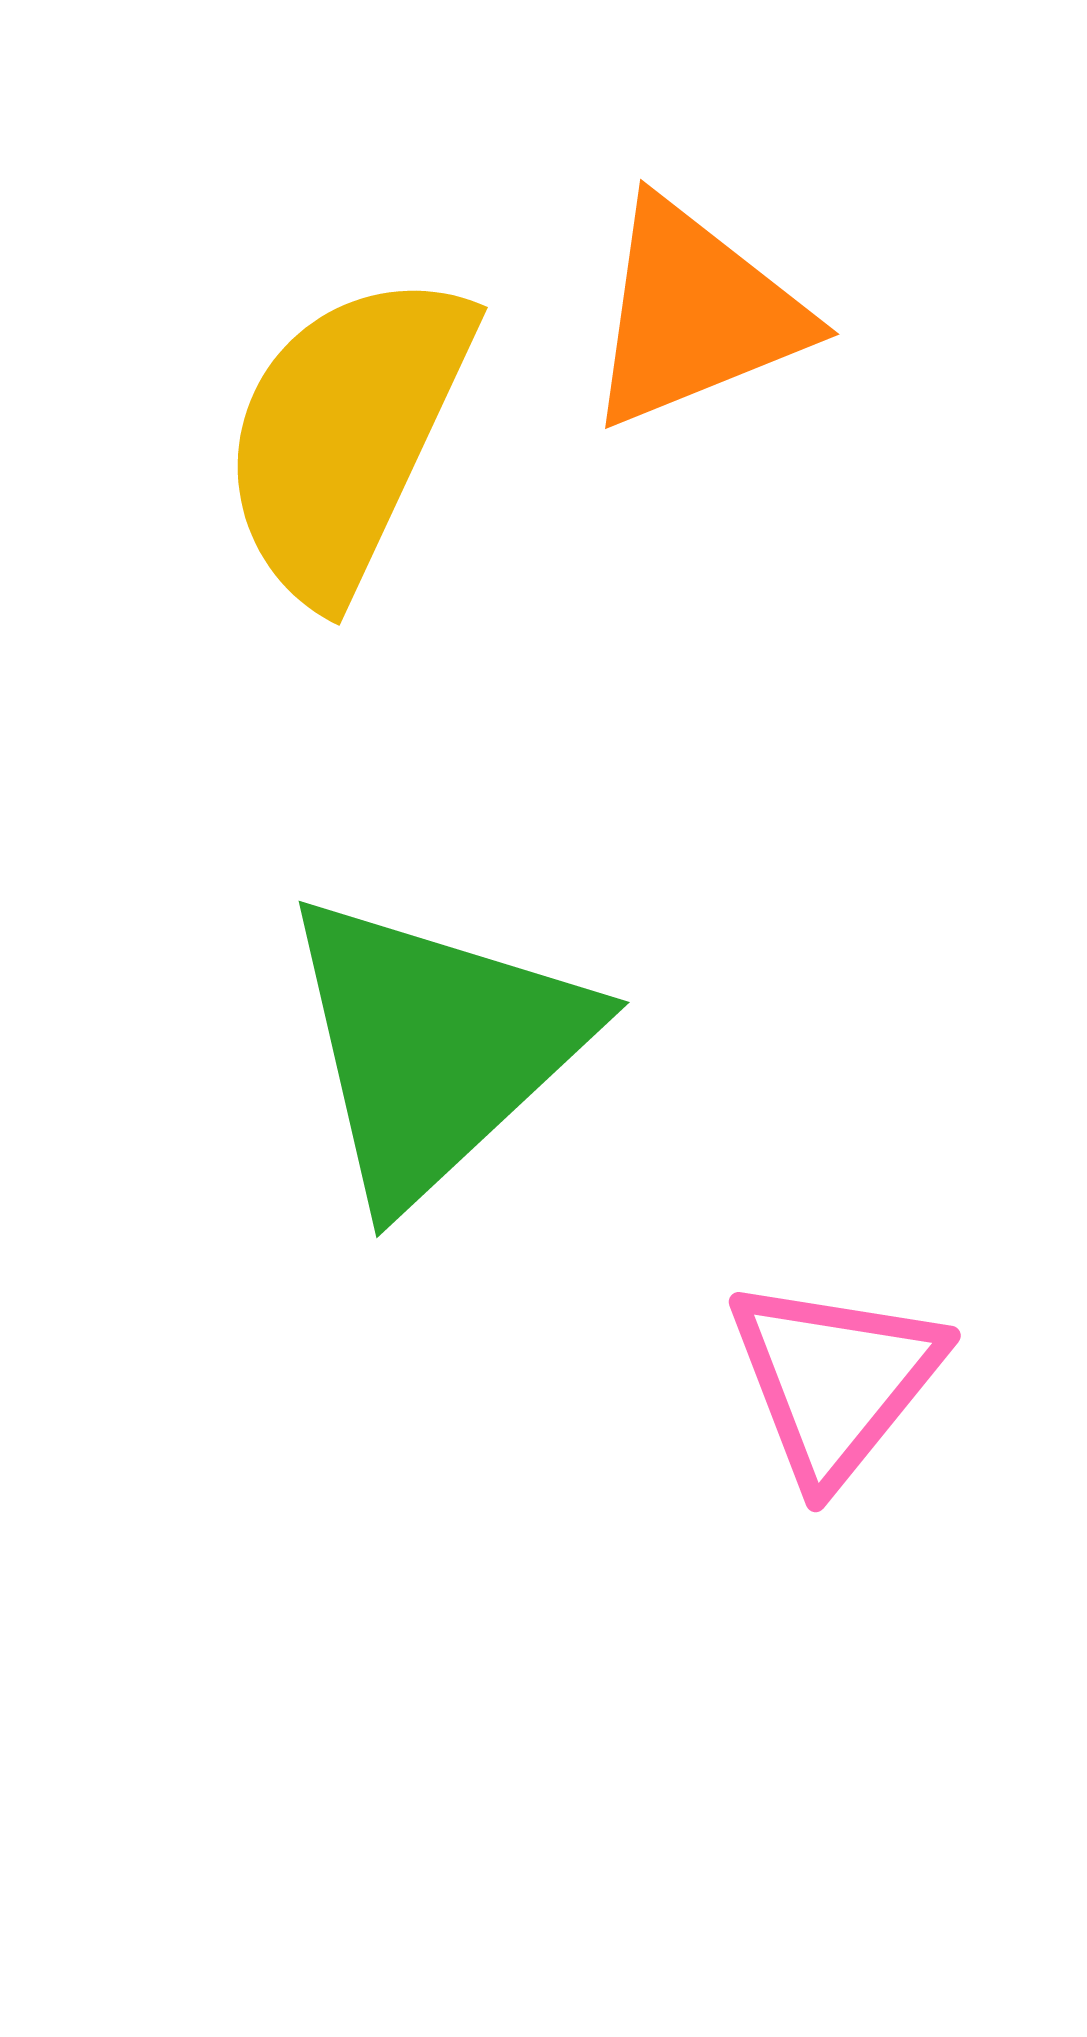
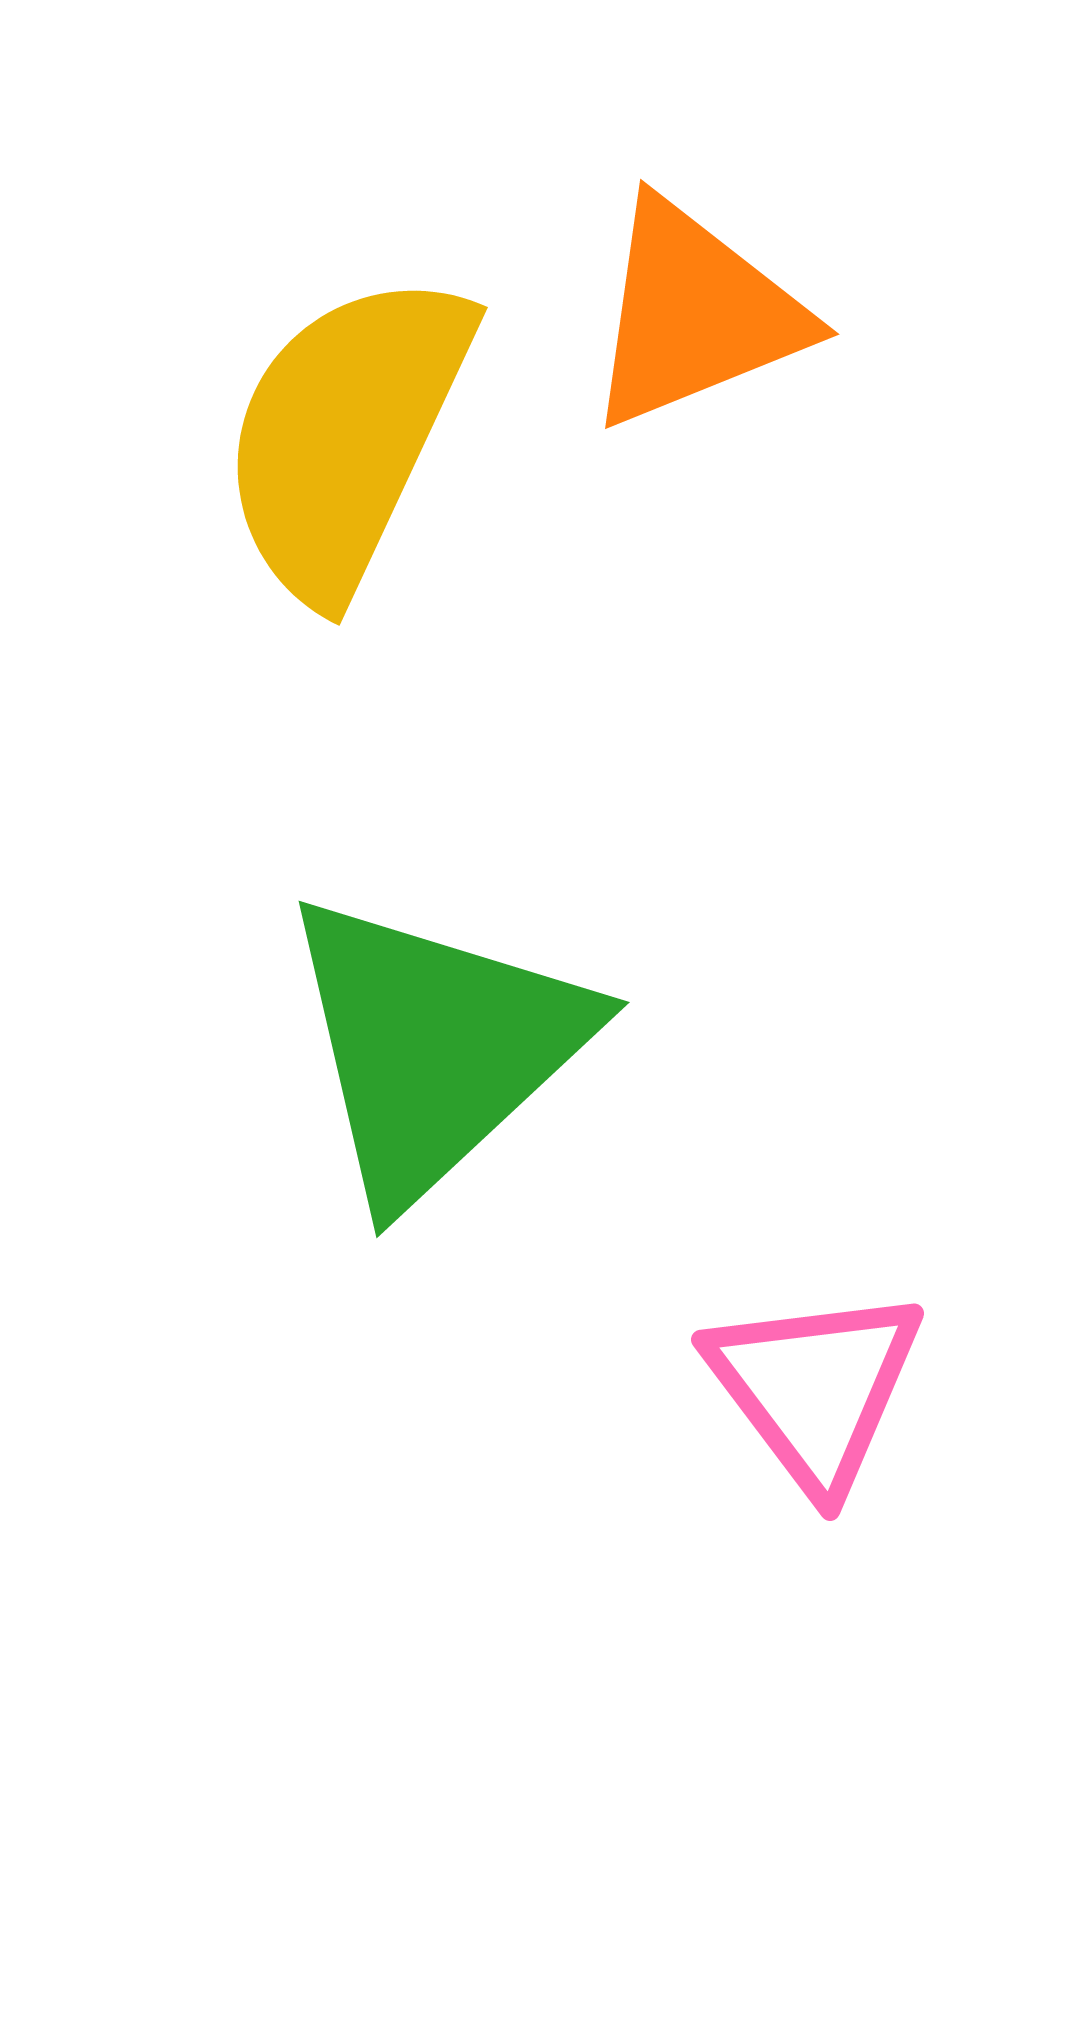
pink triangle: moved 20 px left, 8 px down; rotated 16 degrees counterclockwise
